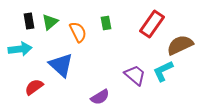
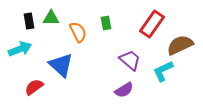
green triangle: moved 1 px right, 4 px up; rotated 42 degrees clockwise
cyan arrow: rotated 15 degrees counterclockwise
purple trapezoid: moved 5 px left, 15 px up
purple semicircle: moved 24 px right, 7 px up
